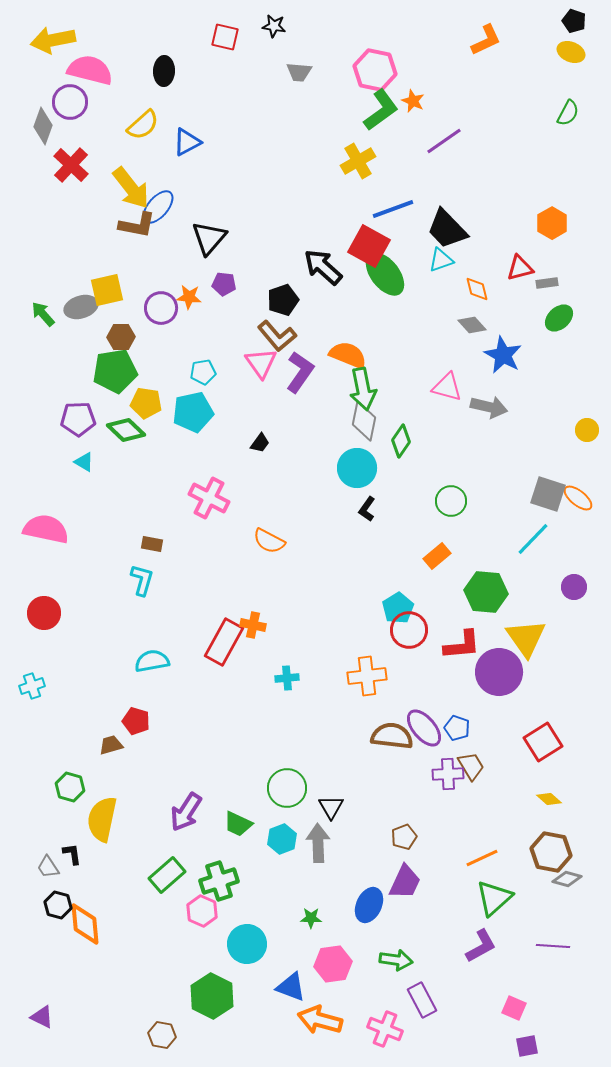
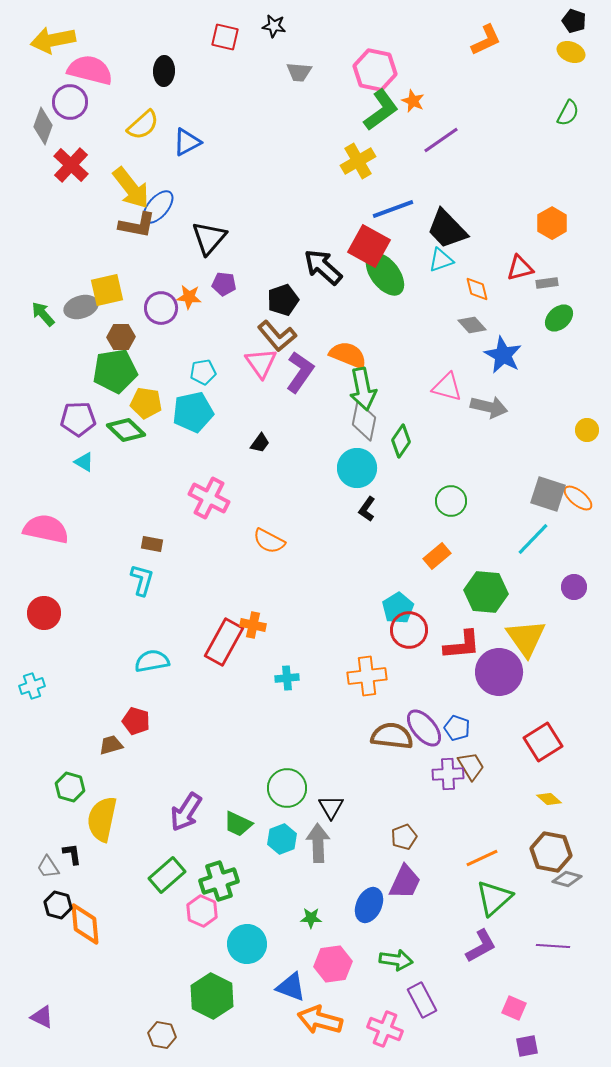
purple line at (444, 141): moved 3 px left, 1 px up
